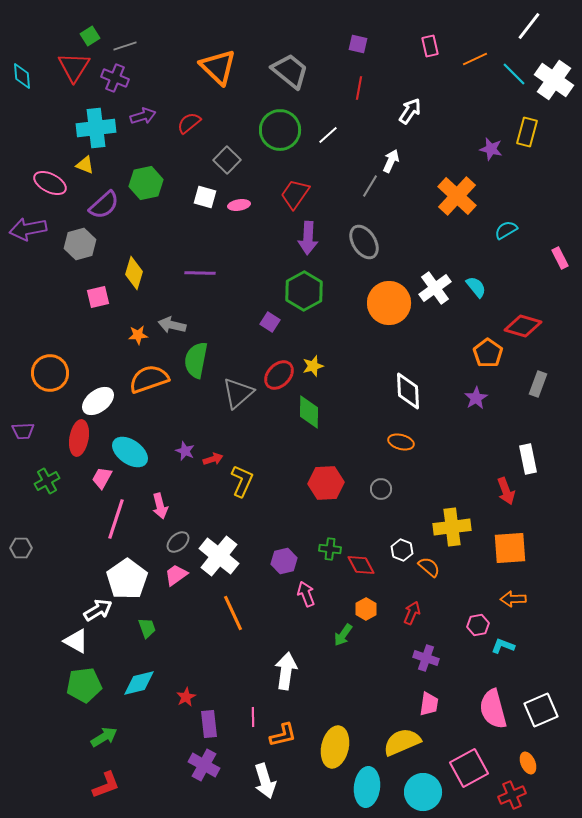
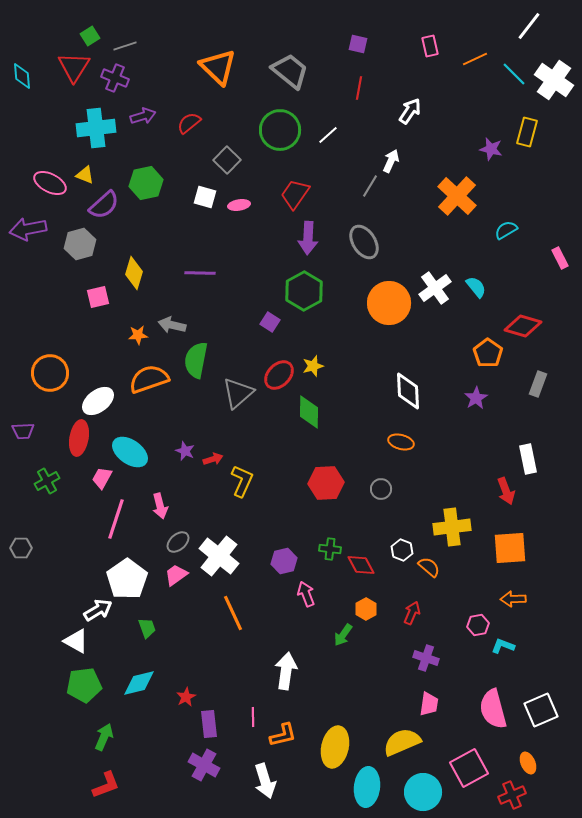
yellow triangle at (85, 165): moved 10 px down
green arrow at (104, 737): rotated 36 degrees counterclockwise
